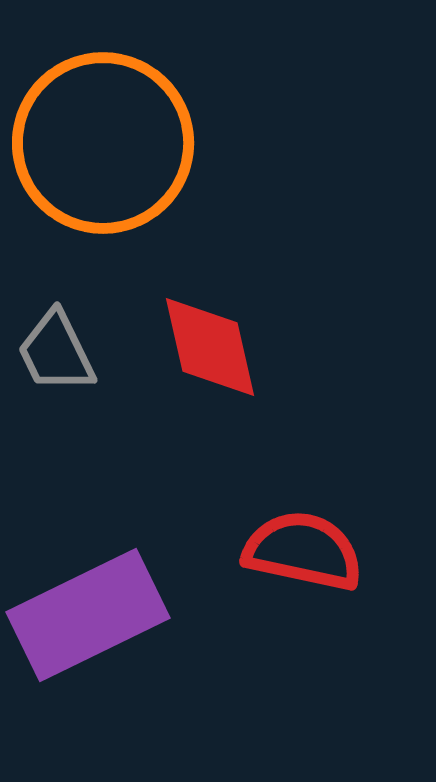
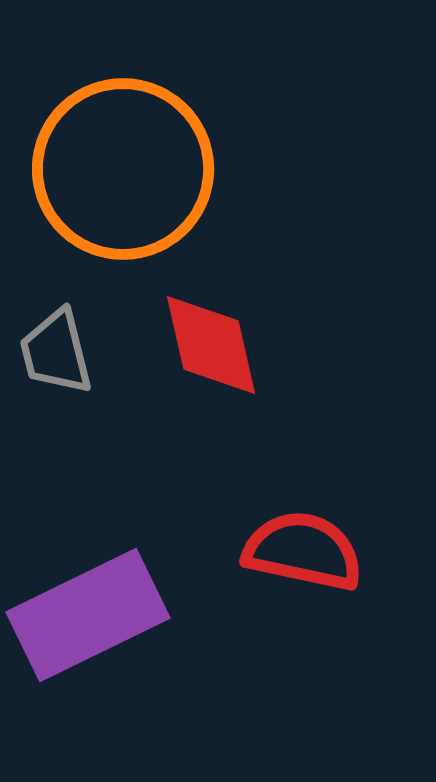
orange circle: moved 20 px right, 26 px down
red diamond: moved 1 px right, 2 px up
gray trapezoid: rotated 12 degrees clockwise
